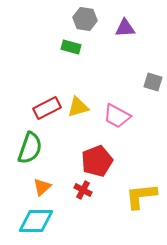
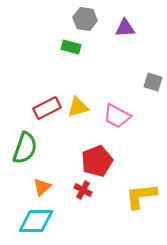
green semicircle: moved 5 px left
